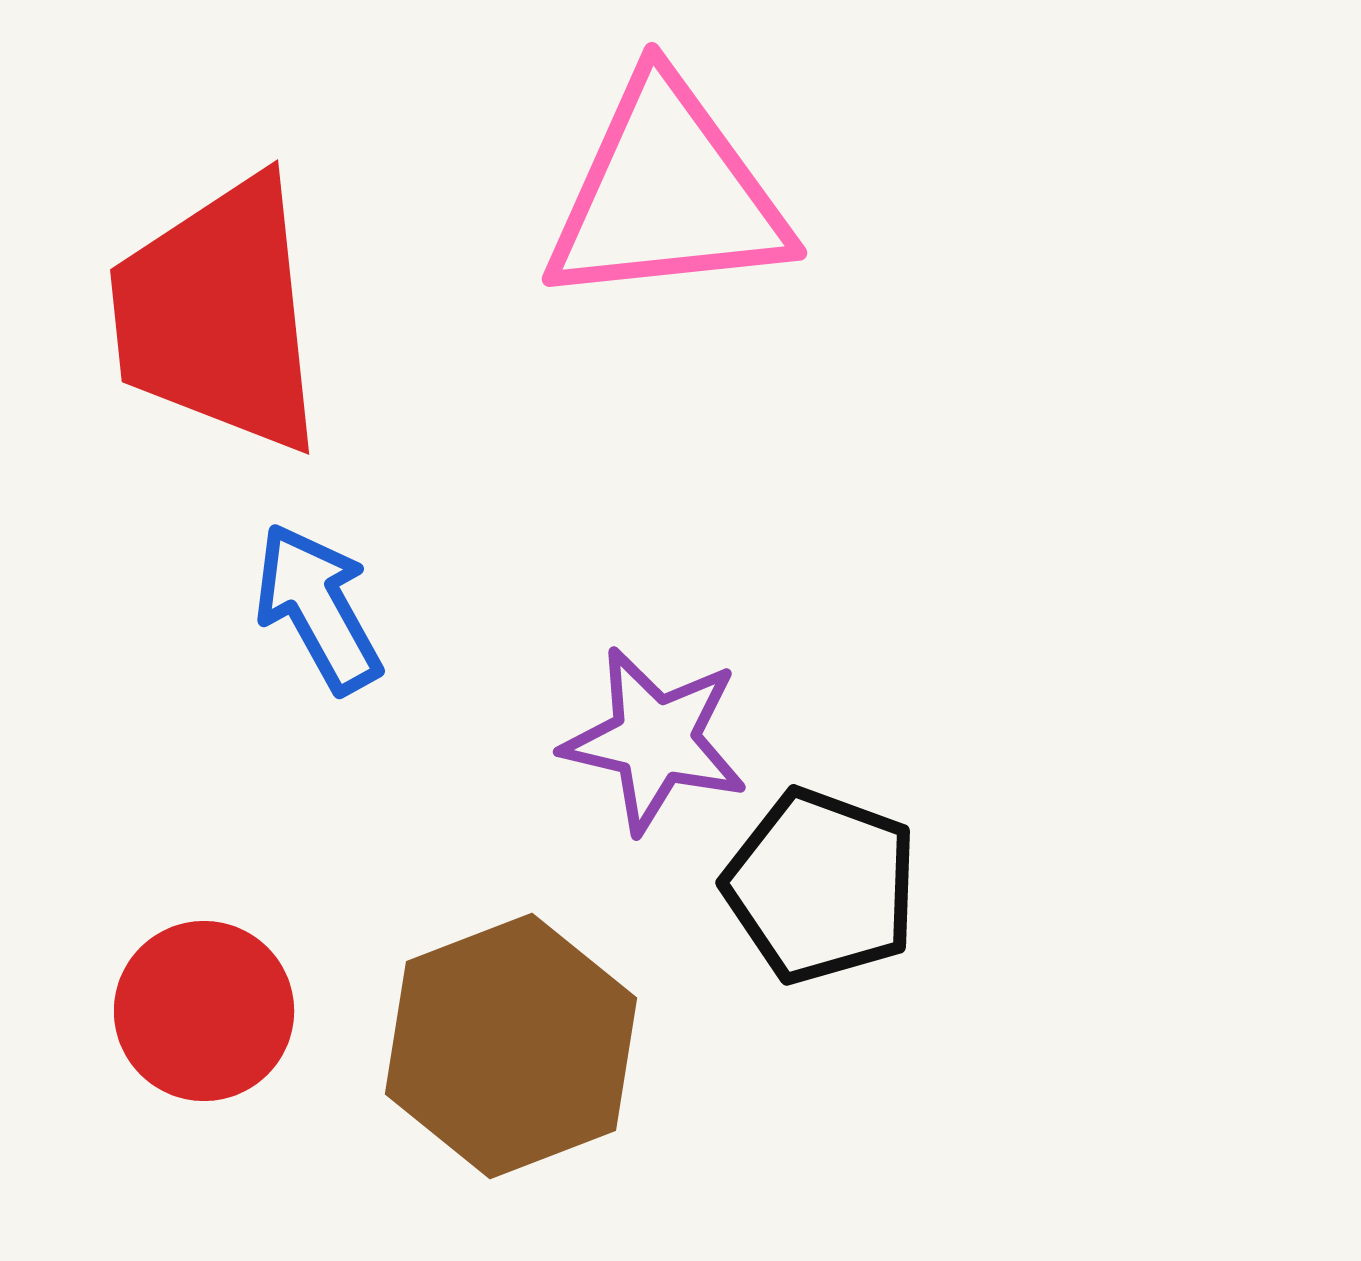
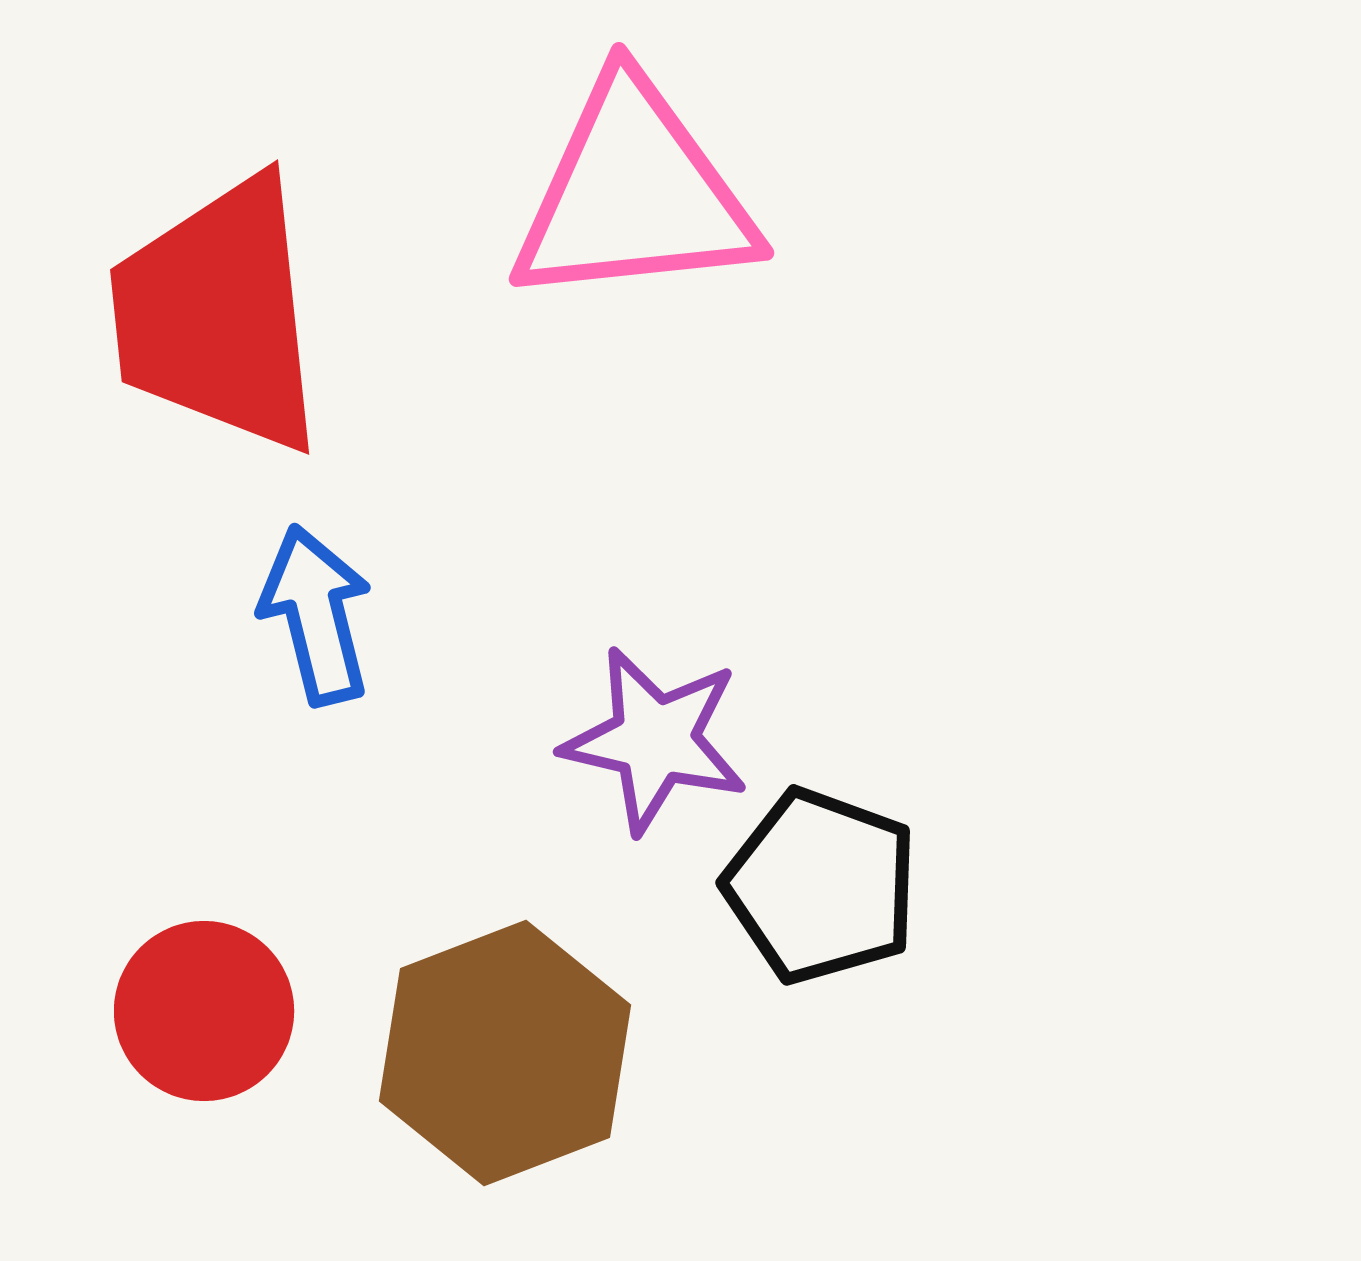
pink triangle: moved 33 px left
blue arrow: moved 2 px left, 7 px down; rotated 15 degrees clockwise
brown hexagon: moved 6 px left, 7 px down
